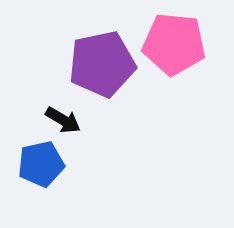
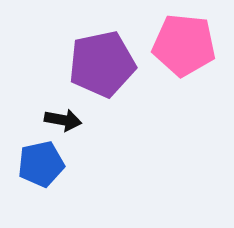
pink pentagon: moved 10 px right, 1 px down
black arrow: rotated 21 degrees counterclockwise
